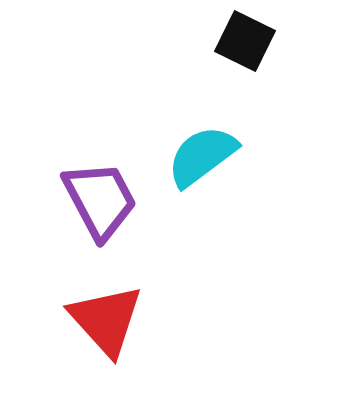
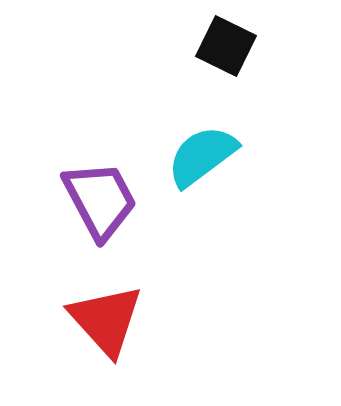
black square: moved 19 px left, 5 px down
